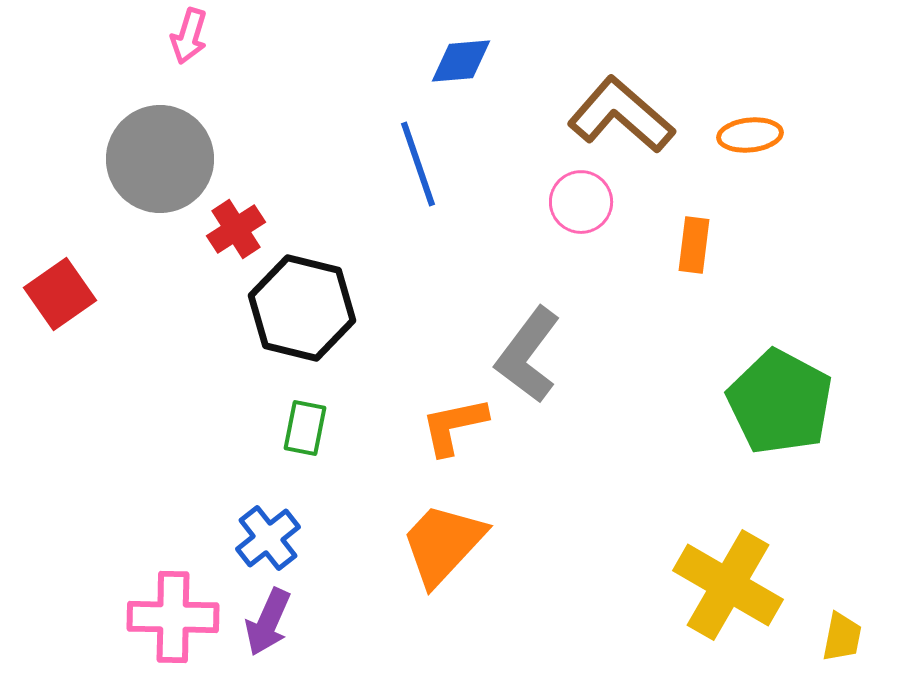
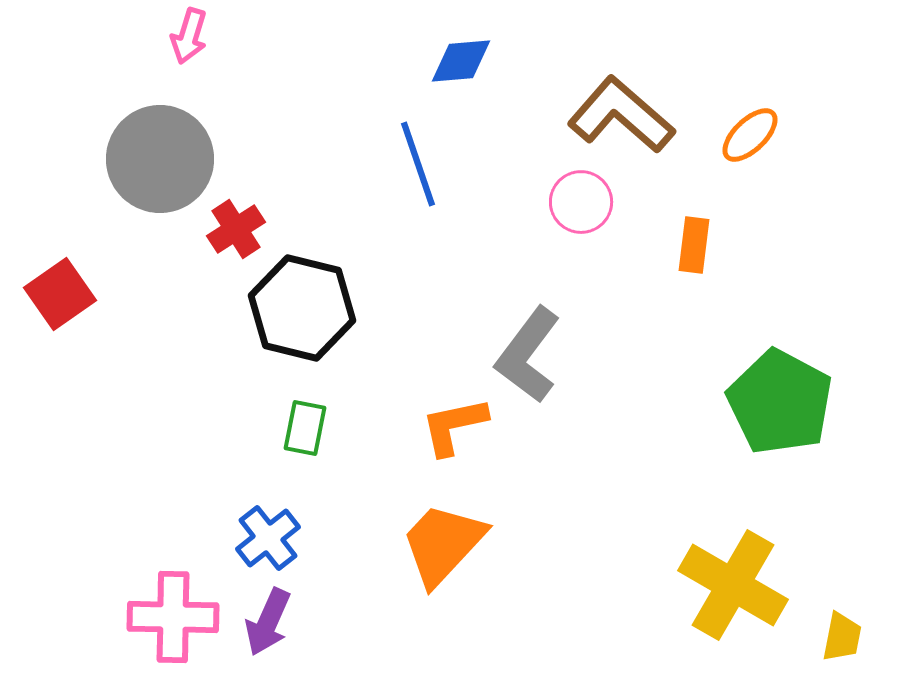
orange ellipse: rotated 38 degrees counterclockwise
yellow cross: moved 5 px right
